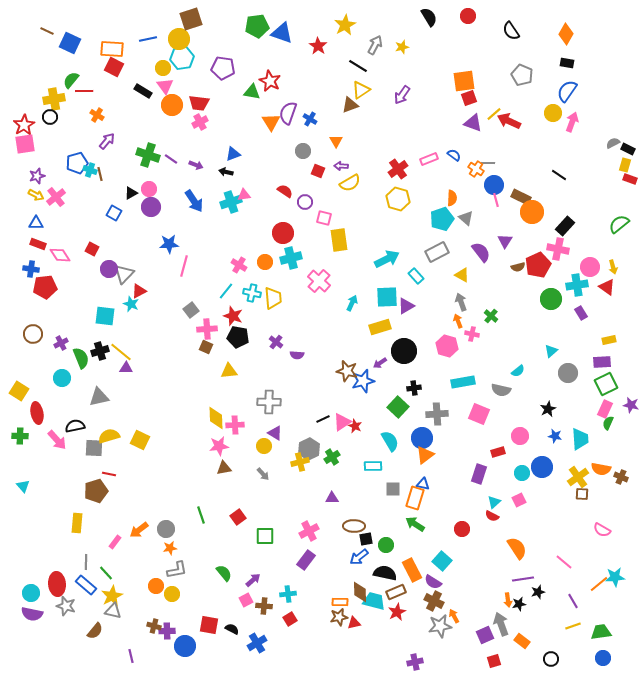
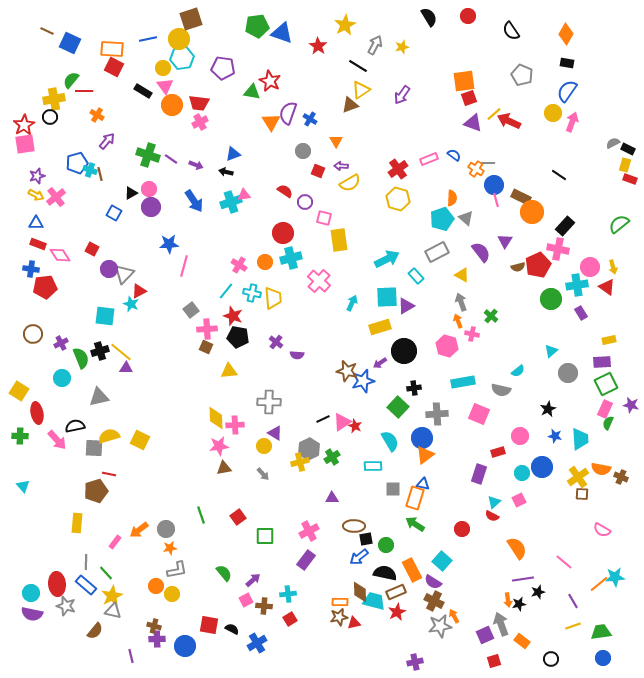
purple cross at (167, 631): moved 10 px left, 8 px down
